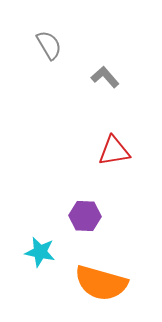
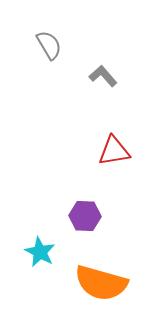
gray L-shape: moved 2 px left, 1 px up
cyan star: rotated 16 degrees clockwise
